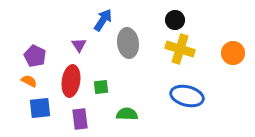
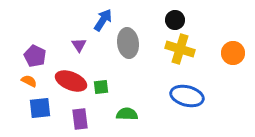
red ellipse: rotated 76 degrees counterclockwise
